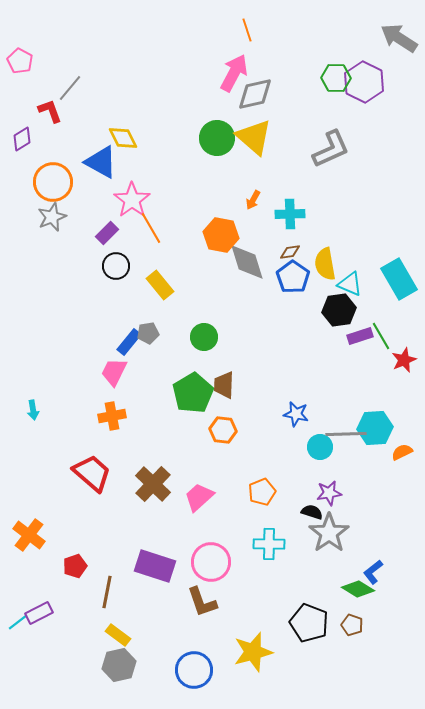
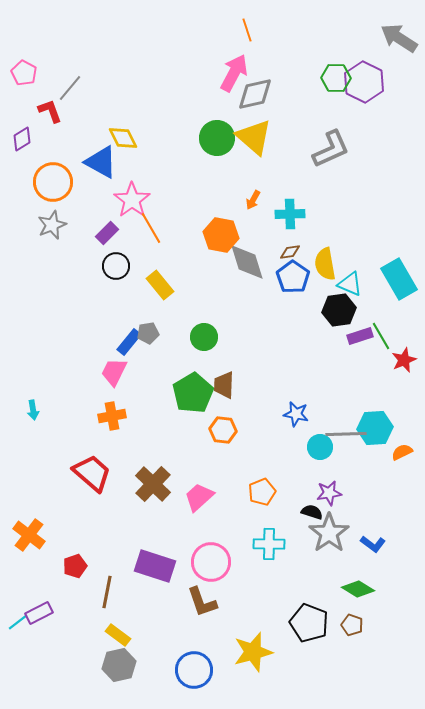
pink pentagon at (20, 61): moved 4 px right, 12 px down
gray star at (52, 217): moved 8 px down
blue L-shape at (373, 572): moved 28 px up; rotated 105 degrees counterclockwise
